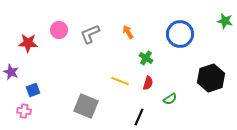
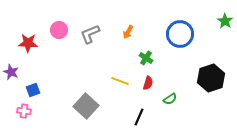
green star: rotated 21 degrees clockwise
orange arrow: rotated 120 degrees counterclockwise
gray square: rotated 20 degrees clockwise
